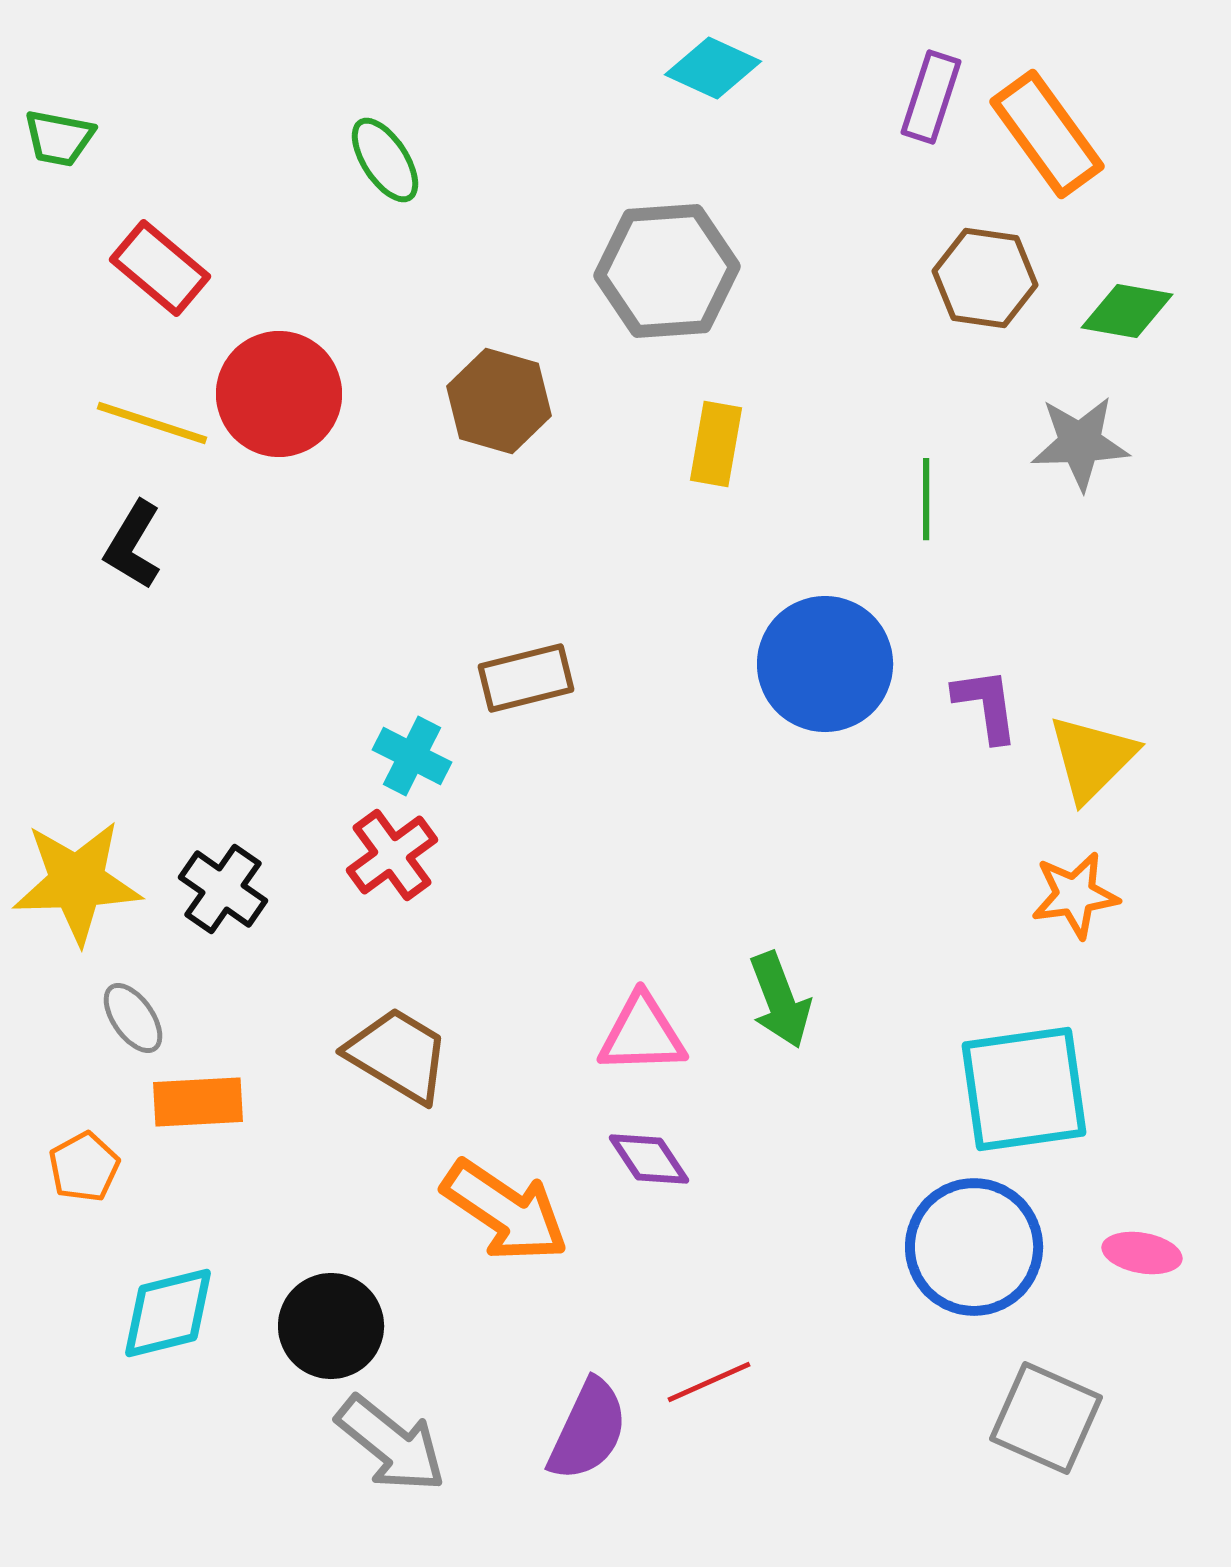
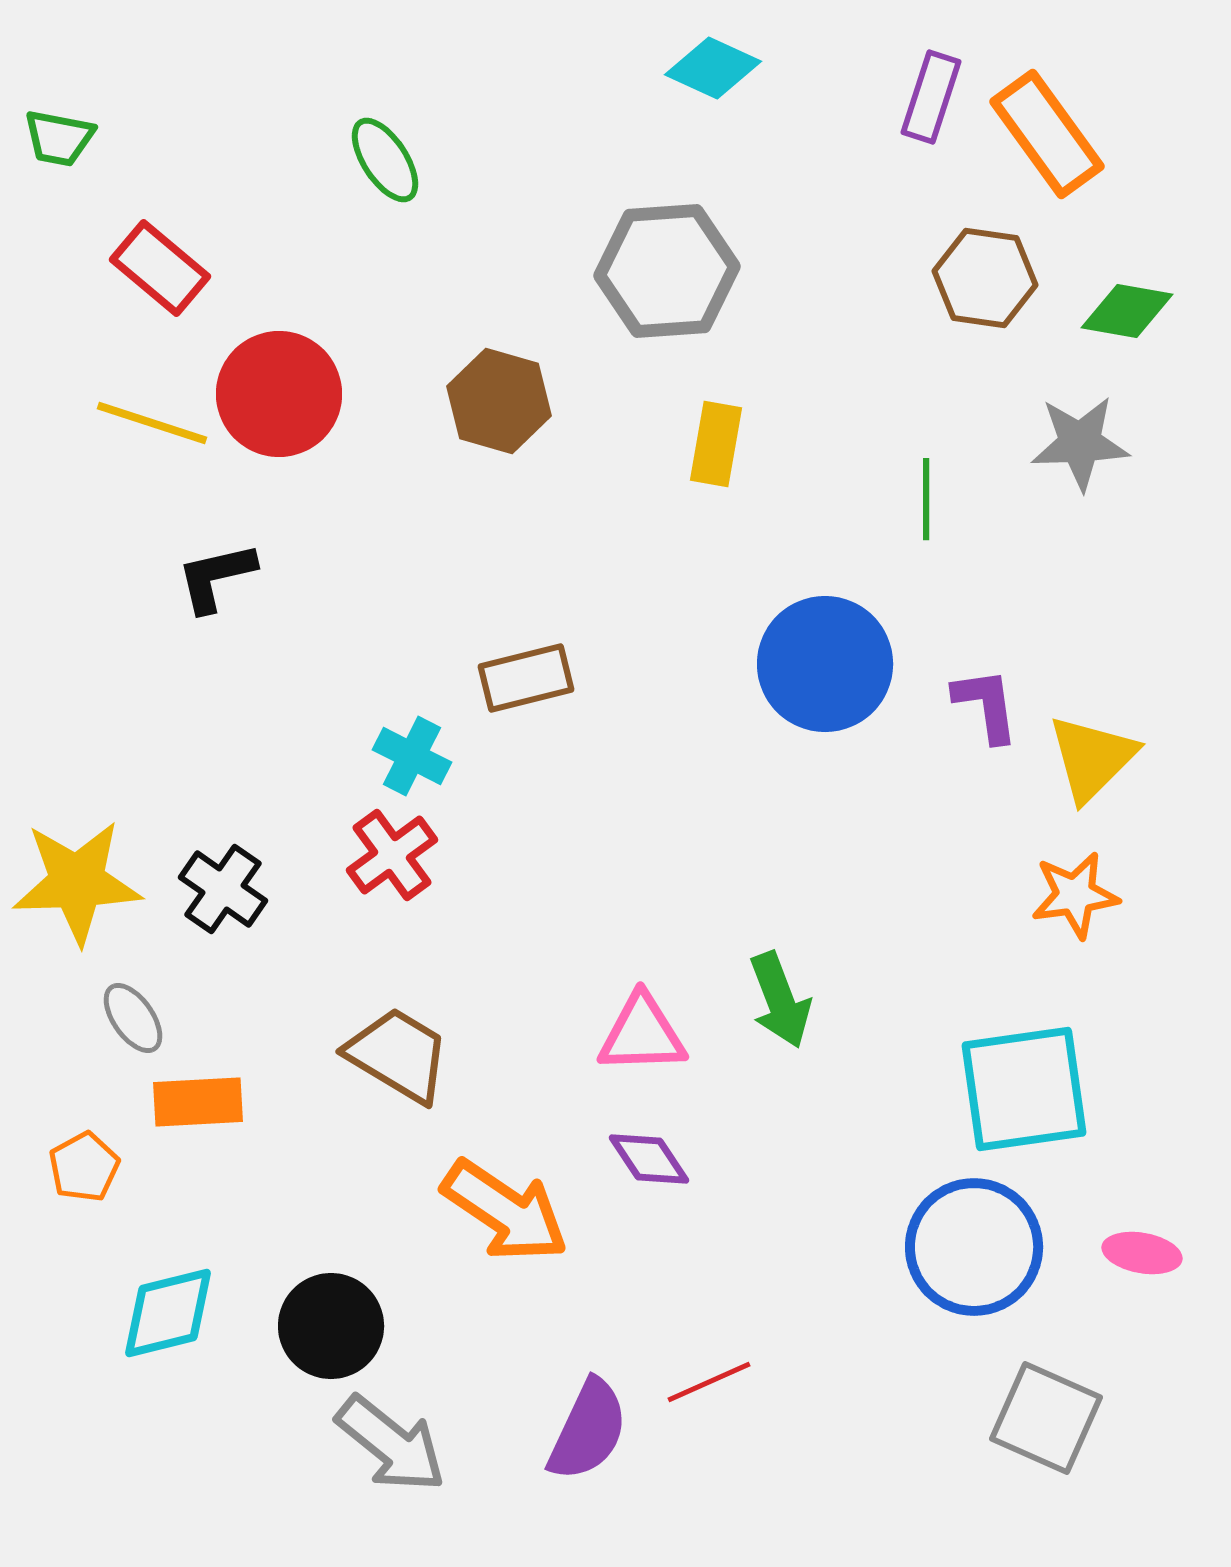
black L-shape at (133, 545): moved 83 px right, 32 px down; rotated 46 degrees clockwise
